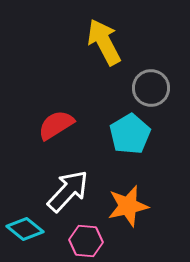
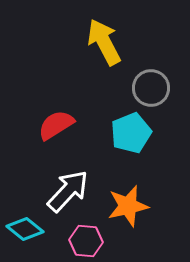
cyan pentagon: moved 1 px right, 1 px up; rotated 9 degrees clockwise
